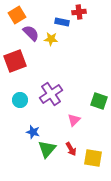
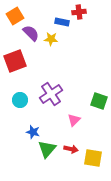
orange square: moved 2 px left, 1 px down
red arrow: rotated 48 degrees counterclockwise
